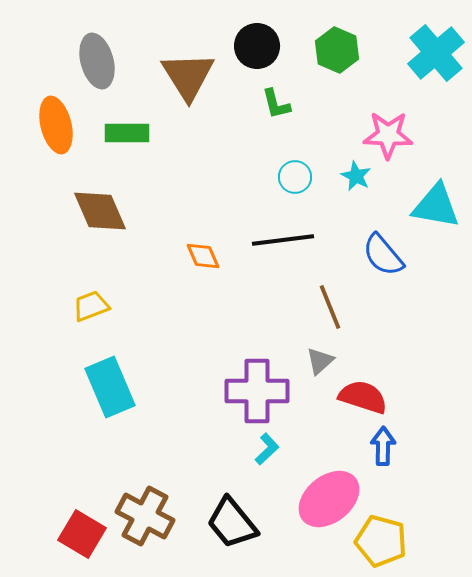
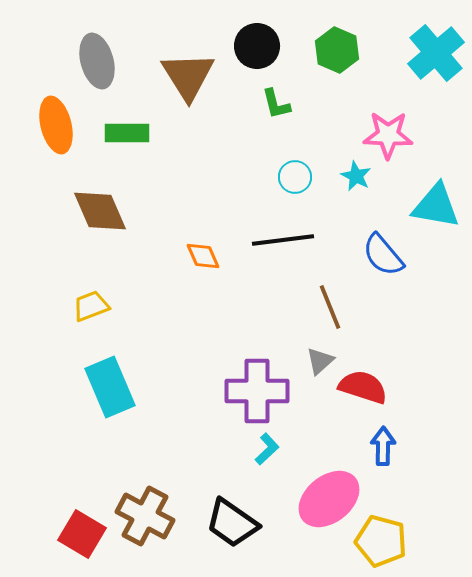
red semicircle: moved 10 px up
black trapezoid: rotated 16 degrees counterclockwise
